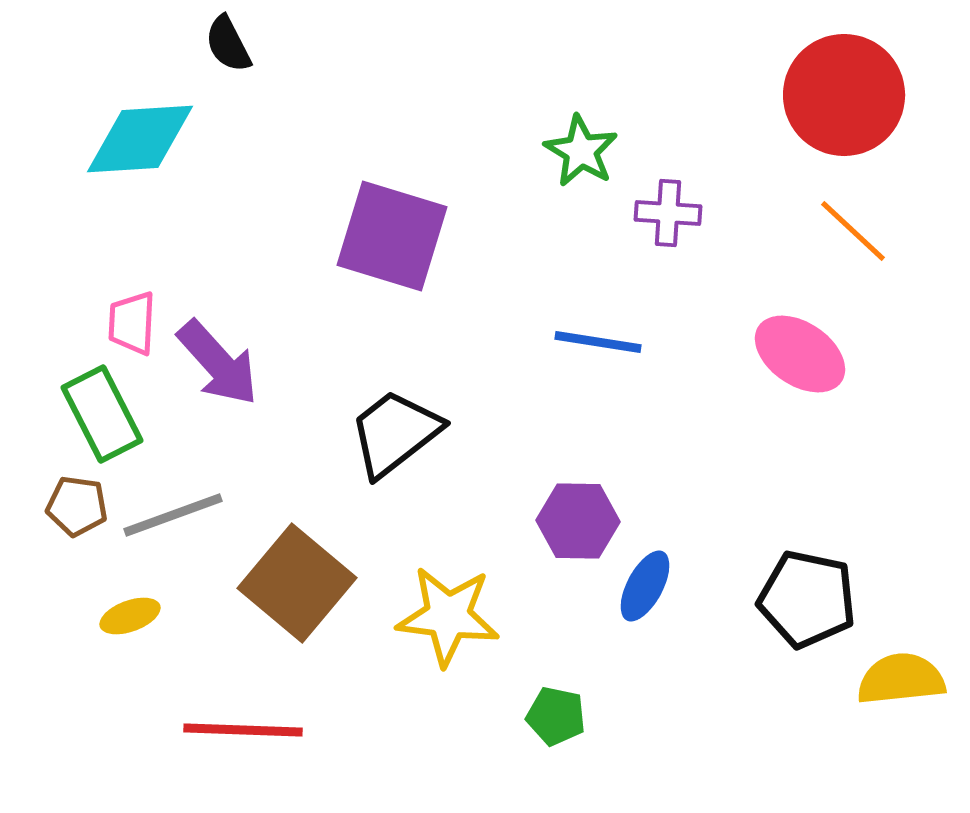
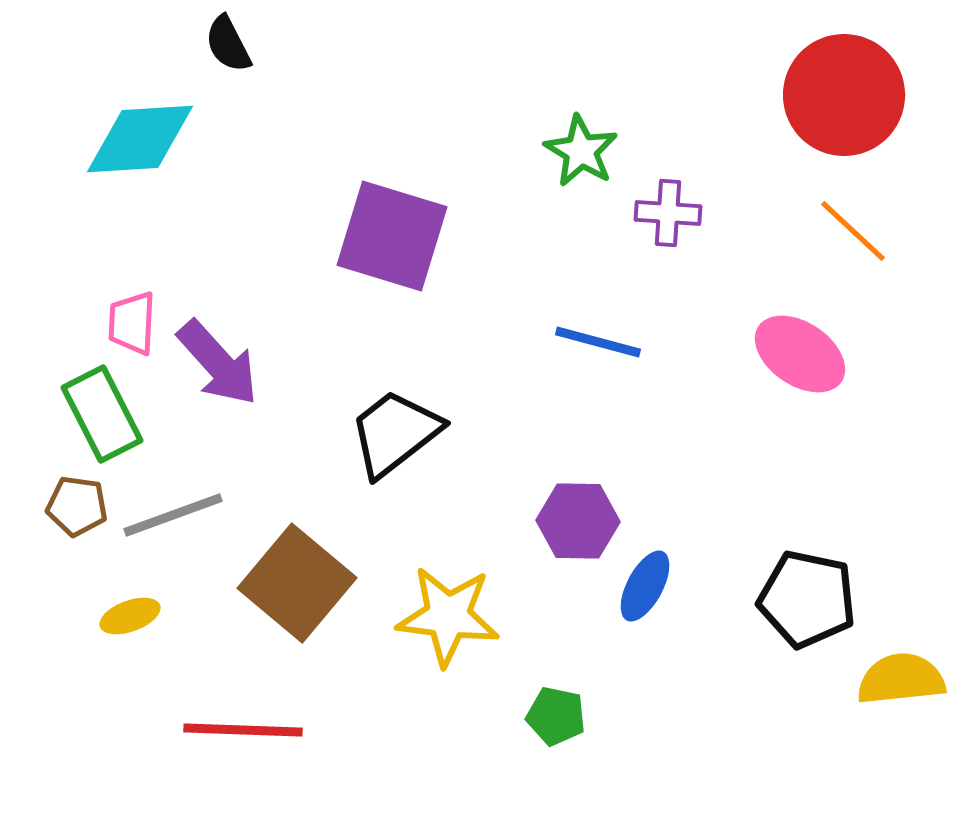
blue line: rotated 6 degrees clockwise
